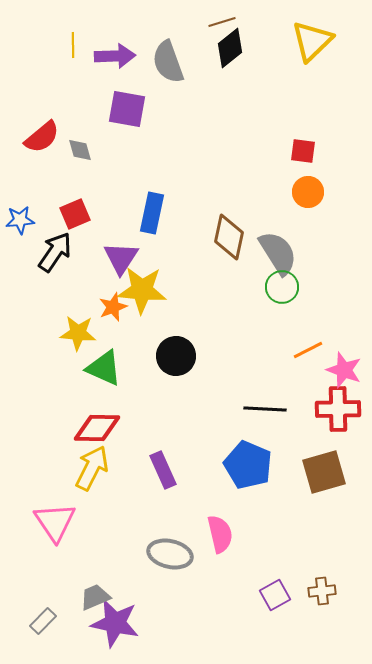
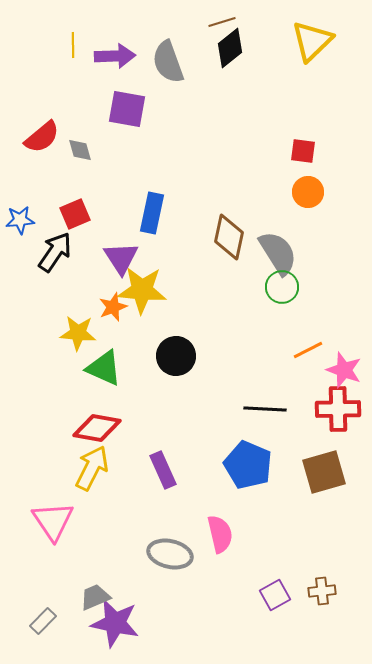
purple triangle at (121, 258): rotated 6 degrees counterclockwise
red diamond at (97, 428): rotated 9 degrees clockwise
pink triangle at (55, 522): moved 2 px left, 1 px up
